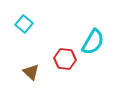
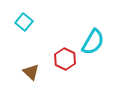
cyan square: moved 2 px up
red hexagon: rotated 20 degrees clockwise
